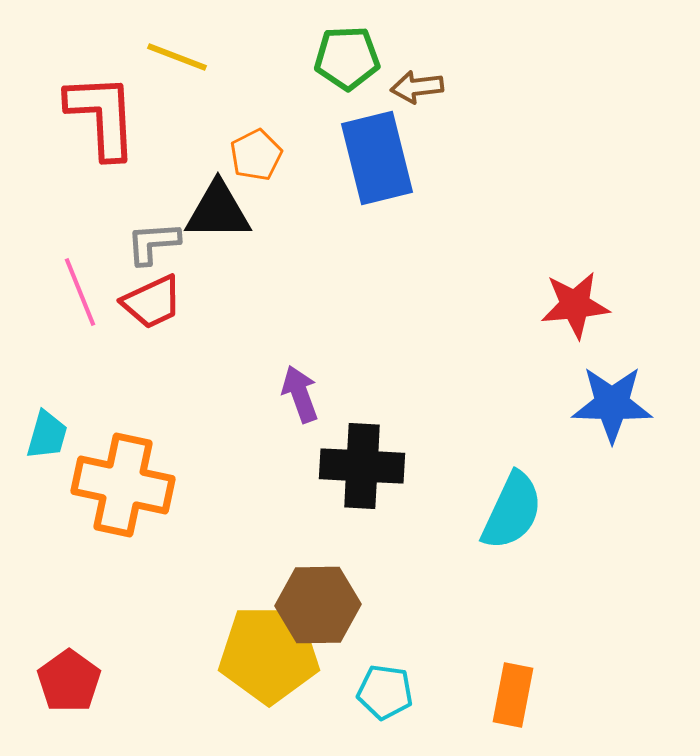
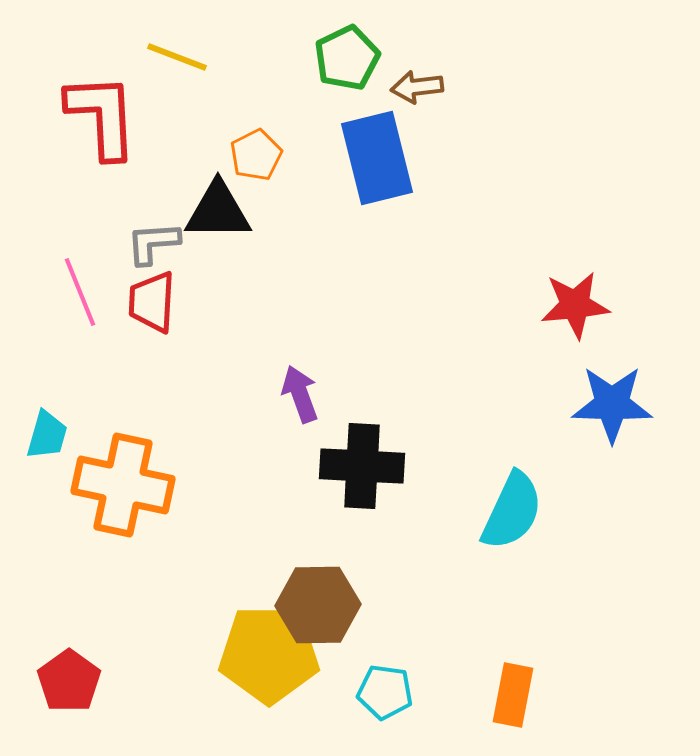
green pentagon: rotated 24 degrees counterclockwise
red trapezoid: rotated 118 degrees clockwise
